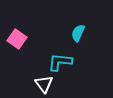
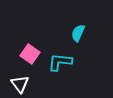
pink square: moved 13 px right, 15 px down
white triangle: moved 24 px left
